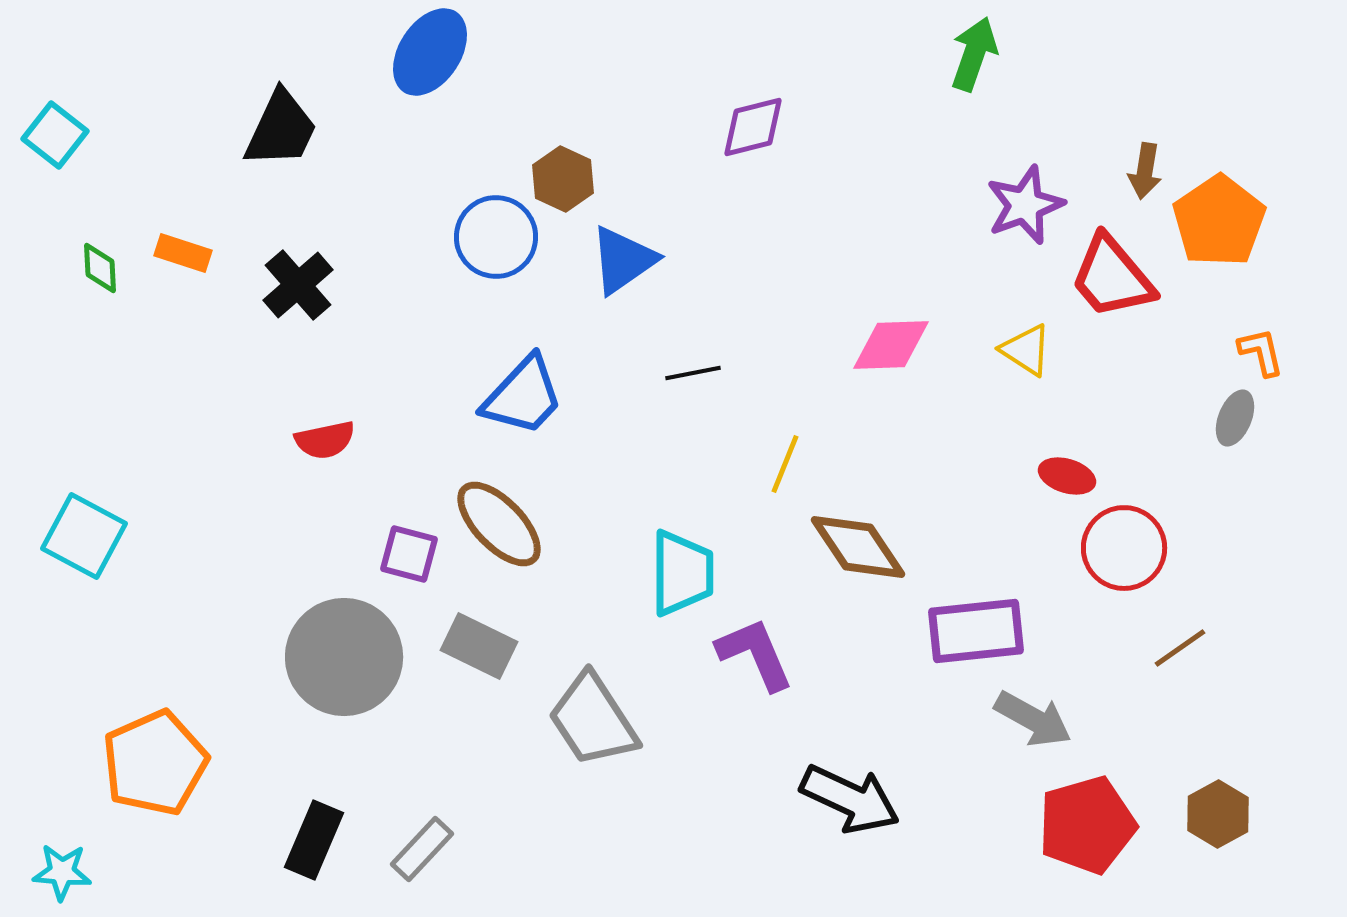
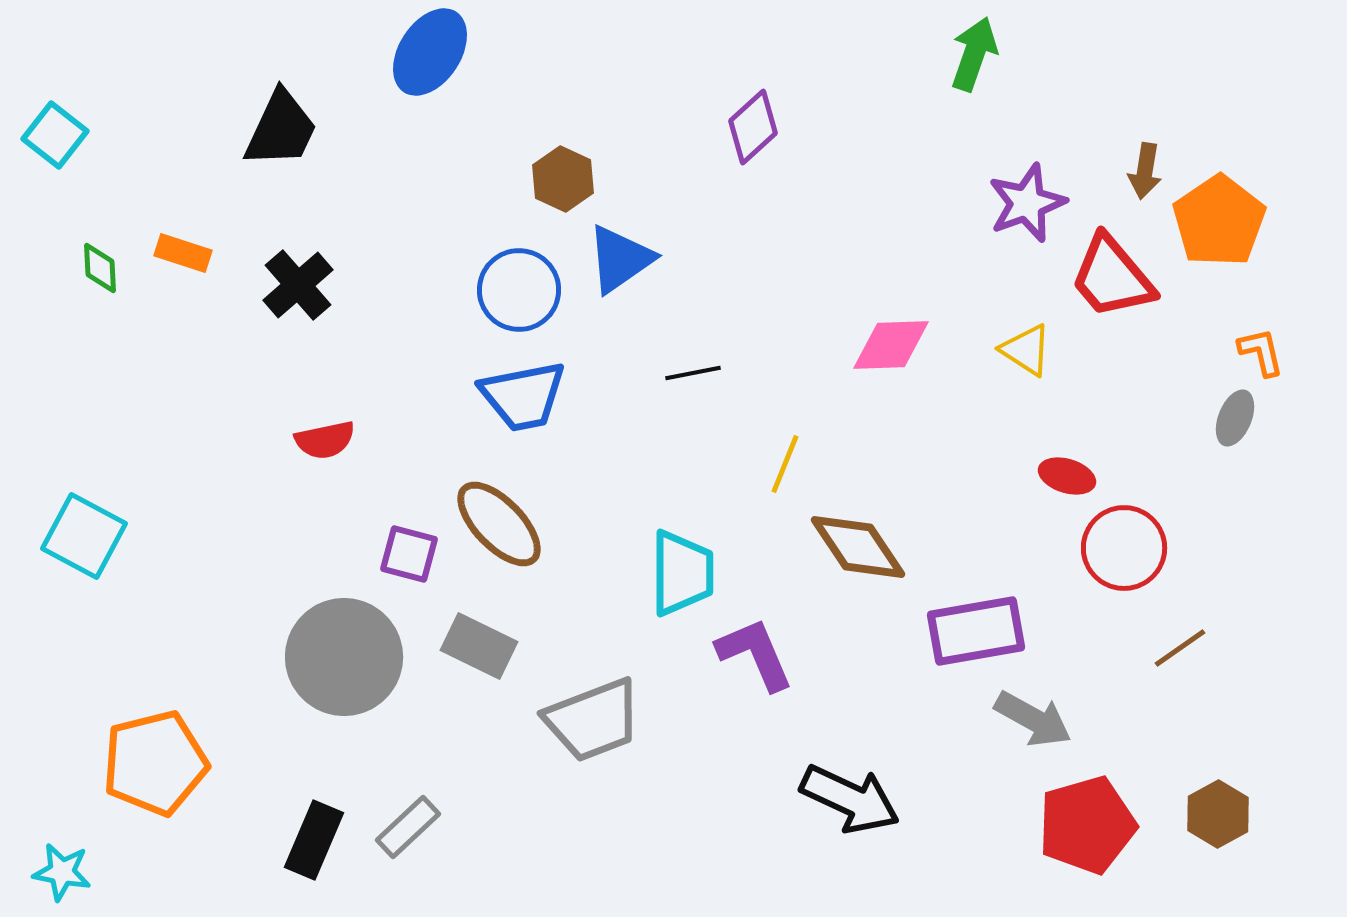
purple diamond at (753, 127): rotated 28 degrees counterclockwise
purple star at (1025, 205): moved 2 px right, 2 px up
blue circle at (496, 237): moved 23 px right, 53 px down
blue triangle at (623, 260): moved 3 px left, 1 px up
blue trapezoid at (523, 396): rotated 36 degrees clockwise
purple rectangle at (976, 631): rotated 4 degrees counterclockwise
gray trapezoid at (593, 720): rotated 78 degrees counterclockwise
orange pentagon at (155, 763): rotated 10 degrees clockwise
gray rectangle at (422, 849): moved 14 px left, 22 px up; rotated 4 degrees clockwise
cyan star at (62, 872): rotated 6 degrees clockwise
